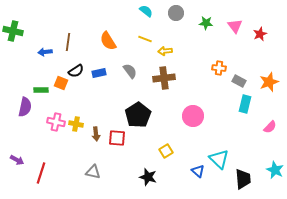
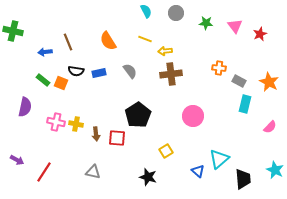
cyan semicircle: rotated 24 degrees clockwise
brown line: rotated 30 degrees counterclockwise
black semicircle: rotated 42 degrees clockwise
brown cross: moved 7 px right, 4 px up
orange star: rotated 24 degrees counterclockwise
green rectangle: moved 2 px right, 10 px up; rotated 40 degrees clockwise
cyan triangle: rotated 35 degrees clockwise
red line: moved 3 px right, 1 px up; rotated 15 degrees clockwise
